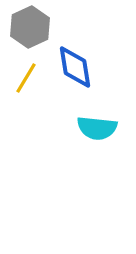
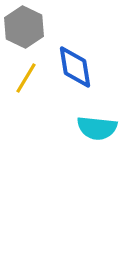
gray hexagon: moved 6 px left; rotated 9 degrees counterclockwise
